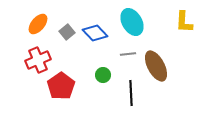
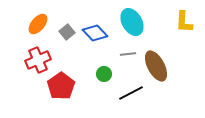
green circle: moved 1 px right, 1 px up
black line: rotated 65 degrees clockwise
